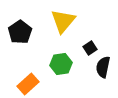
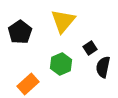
green hexagon: rotated 15 degrees counterclockwise
